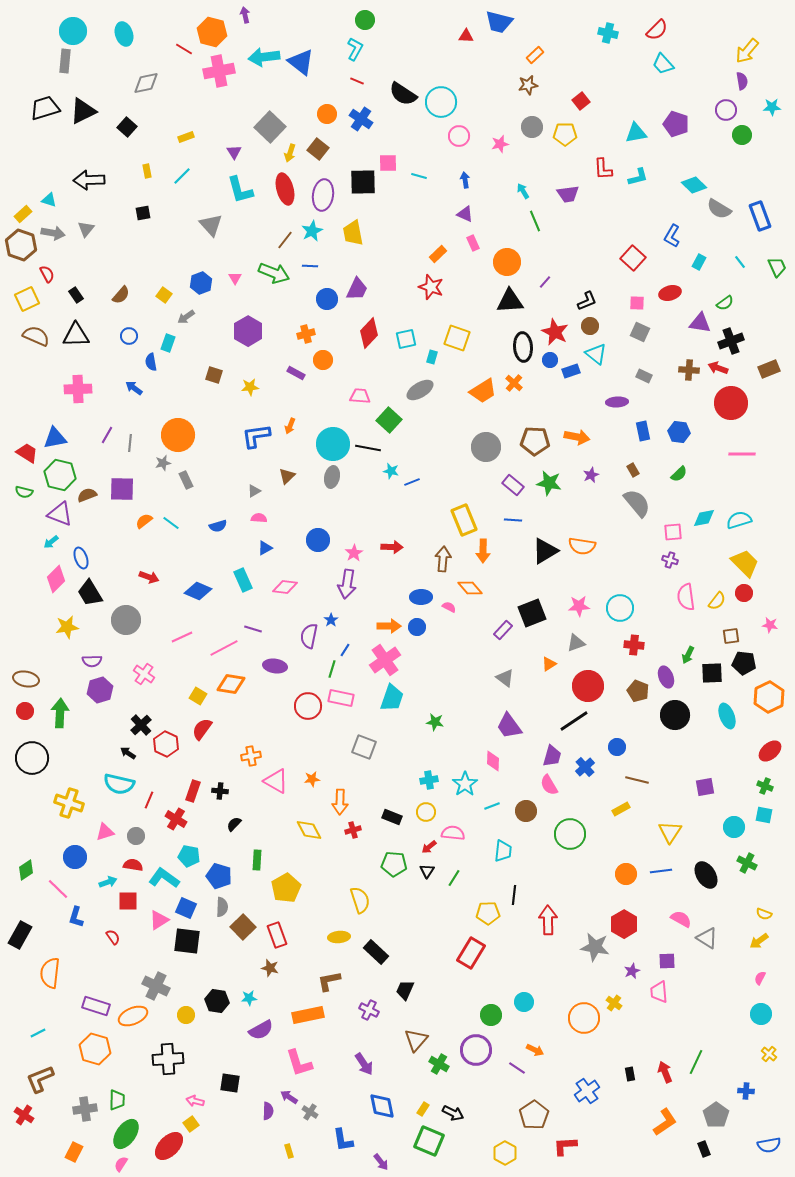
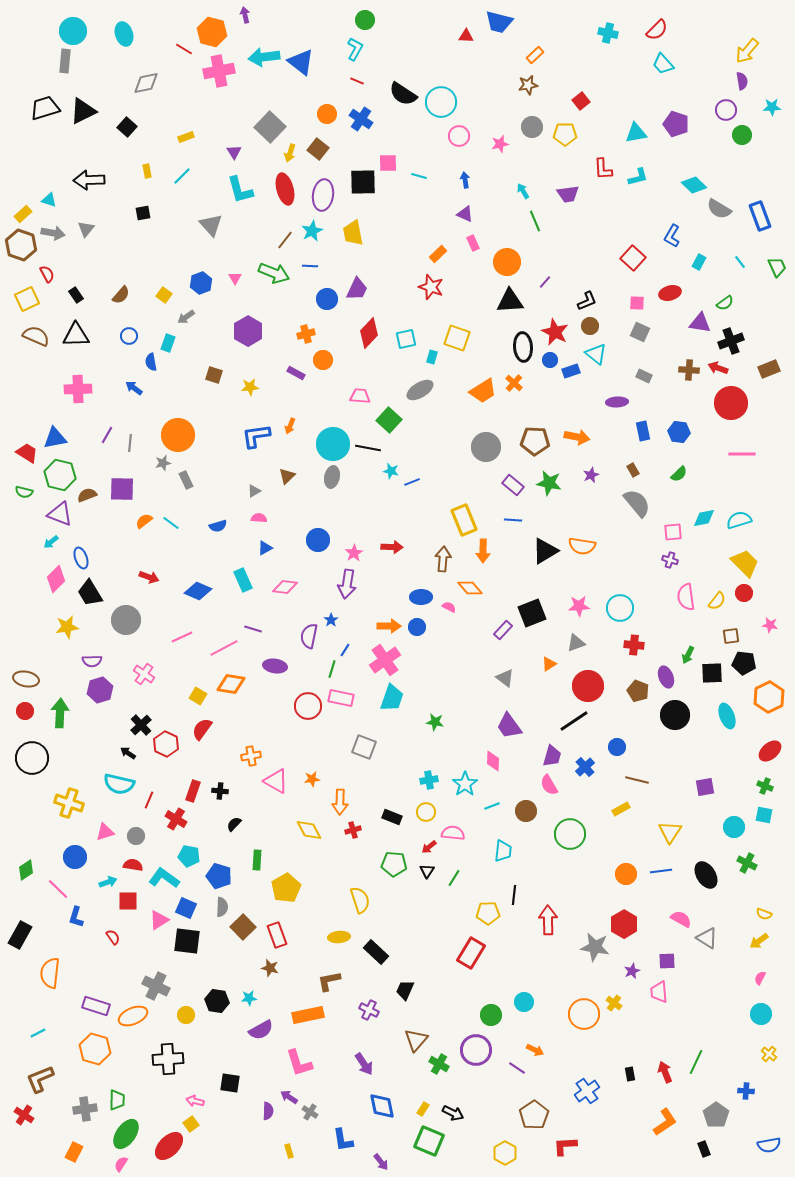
orange circle at (584, 1018): moved 4 px up
